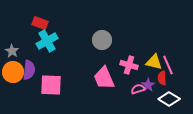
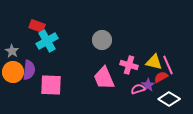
red rectangle: moved 3 px left, 3 px down
red semicircle: moved 1 px left, 1 px up; rotated 64 degrees clockwise
